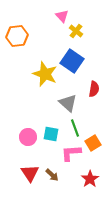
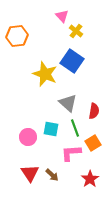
red semicircle: moved 22 px down
cyan square: moved 5 px up
